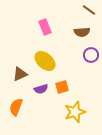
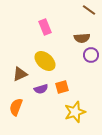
brown semicircle: moved 6 px down
